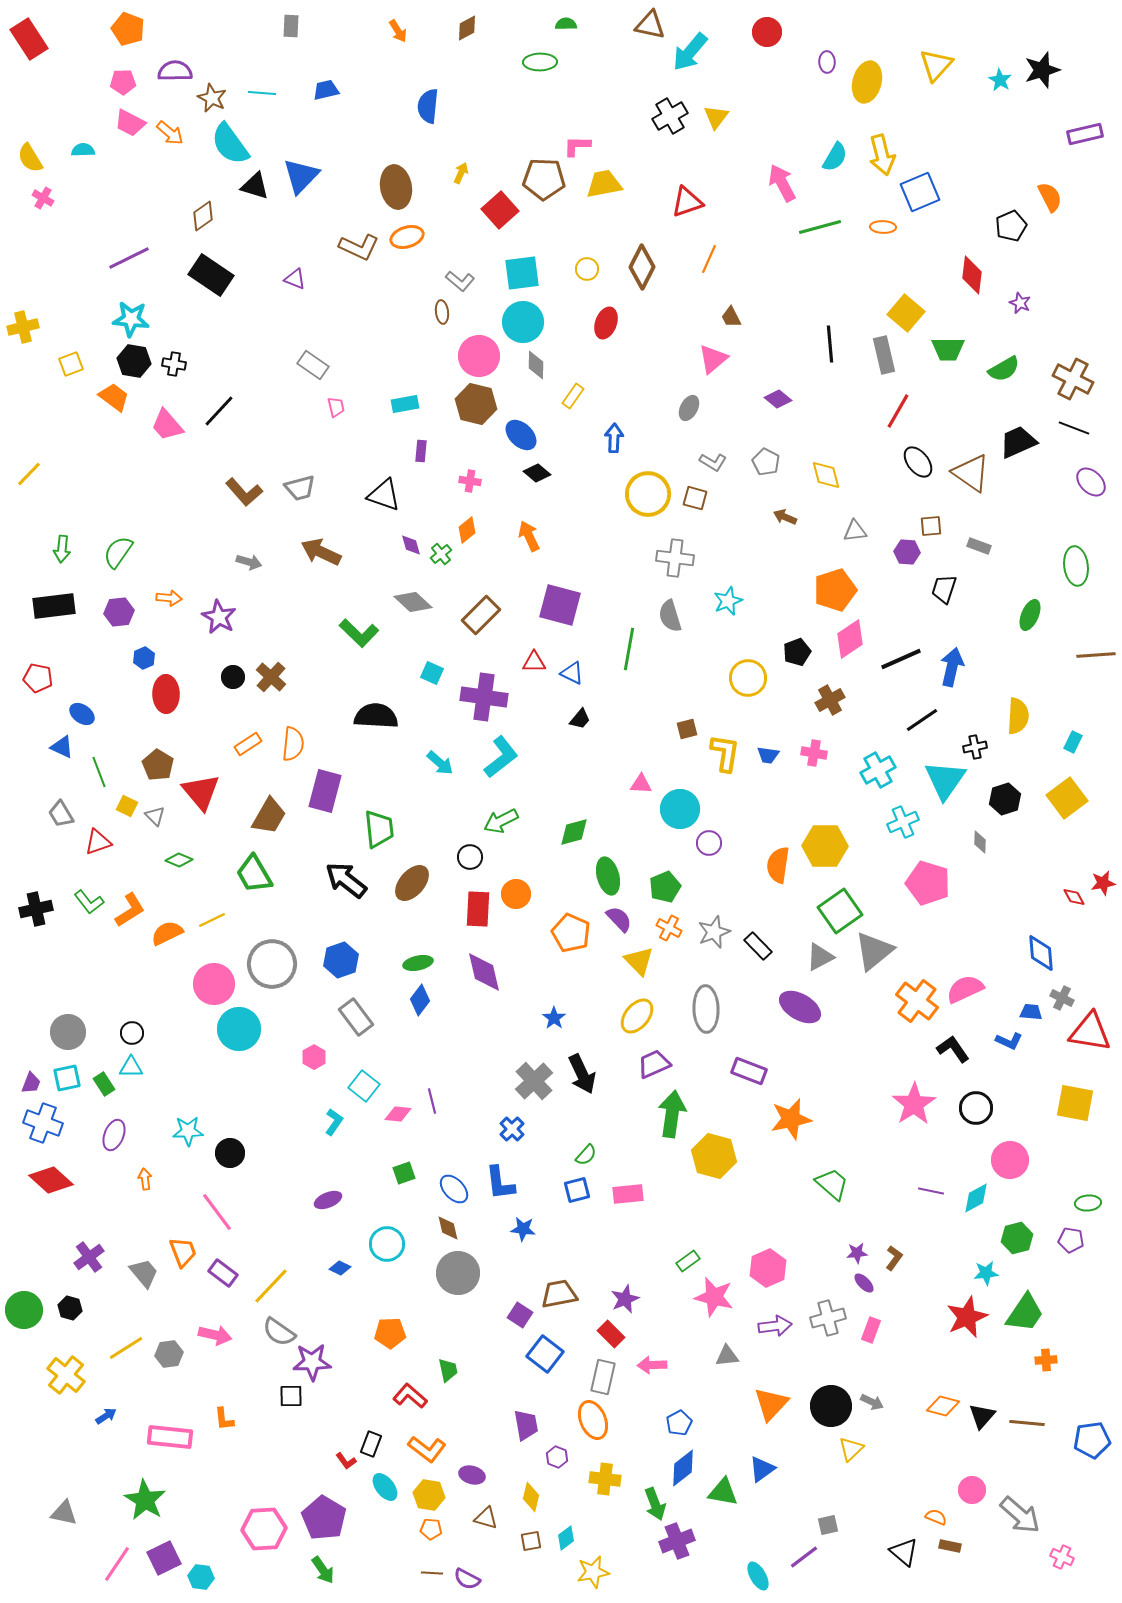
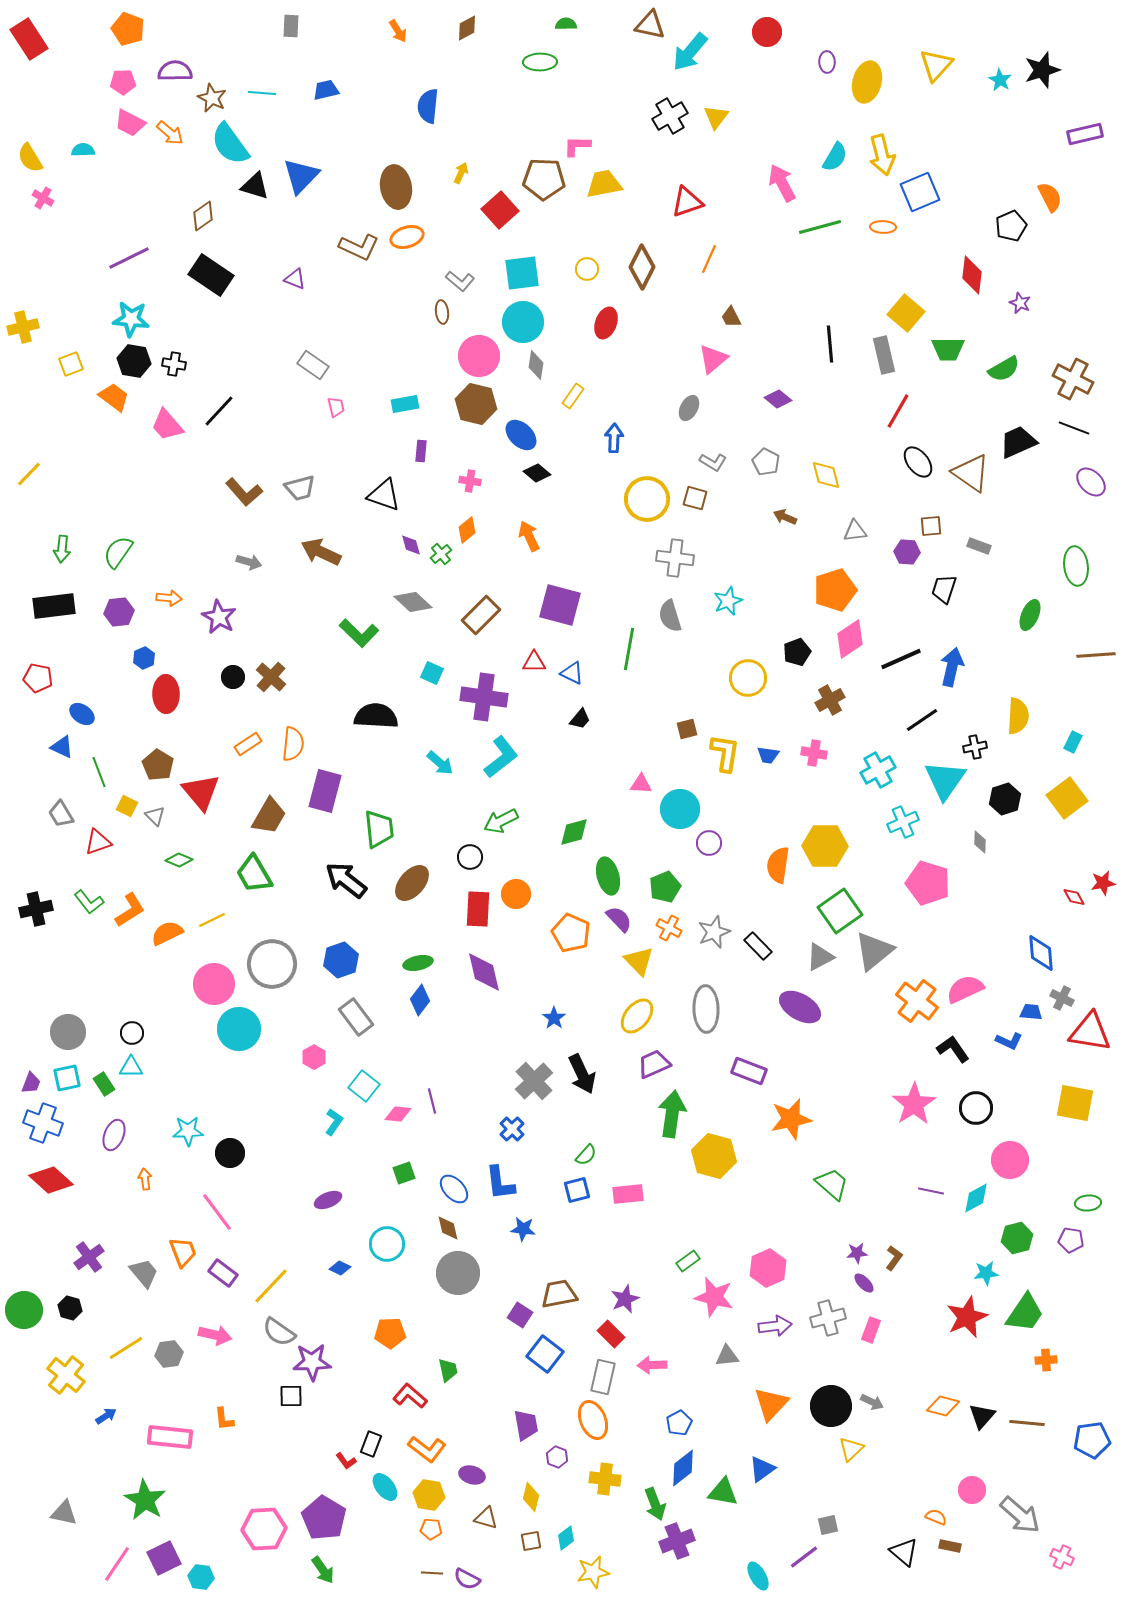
gray diamond at (536, 365): rotated 8 degrees clockwise
yellow circle at (648, 494): moved 1 px left, 5 px down
